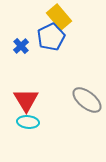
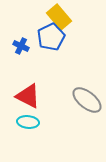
blue cross: rotated 21 degrees counterclockwise
red triangle: moved 2 px right, 4 px up; rotated 32 degrees counterclockwise
